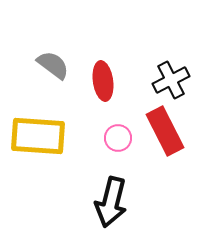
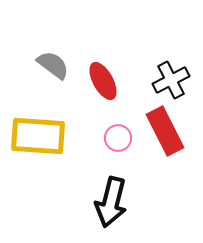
red ellipse: rotated 21 degrees counterclockwise
